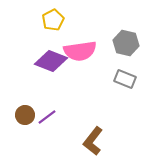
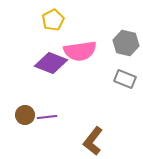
purple diamond: moved 2 px down
purple line: rotated 30 degrees clockwise
